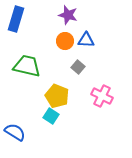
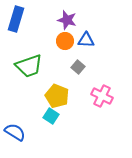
purple star: moved 1 px left, 5 px down
green trapezoid: moved 2 px right; rotated 148 degrees clockwise
